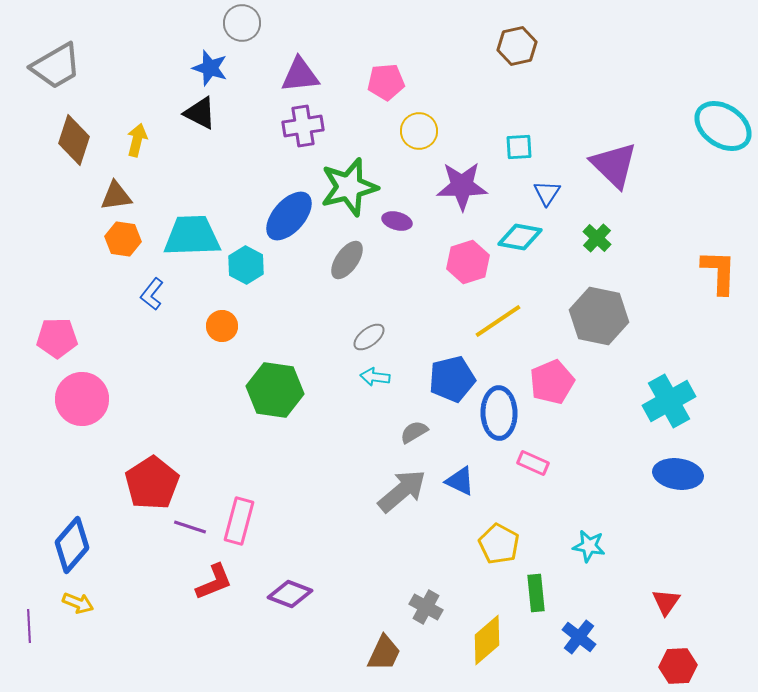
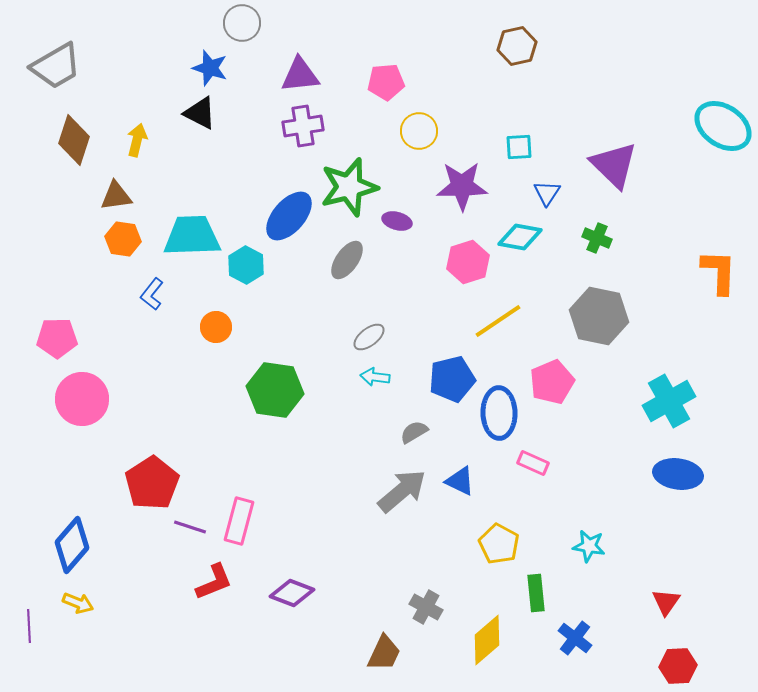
green cross at (597, 238): rotated 20 degrees counterclockwise
orange circle at (222, 326): moved 6 px left, 1 px down
purple diamond at (290, 594): moved 2 px right, 1 px up
blue cross at (579, 637): moved 4 px left, 1 px down
